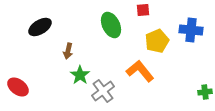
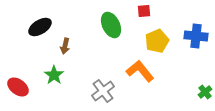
red square: moved 1 px right, 1 px down
blue cross: moved 5 px right, 6 px down
brown arrow: moved 3 px left, 5 px up
green star: moved 26 px left
green cross: rotated 32 degrees counterclockwise
